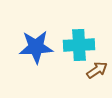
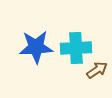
cyan cross: moved 3 px left, 3 px down
